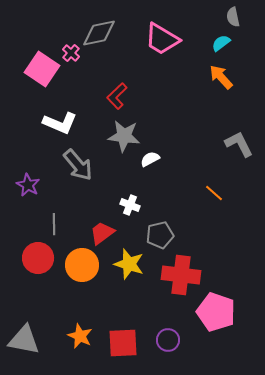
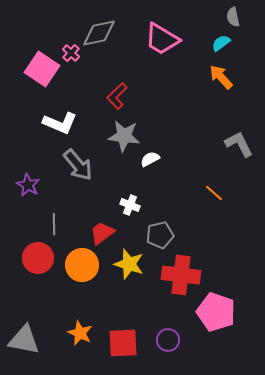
orange star: moved 3 px up
